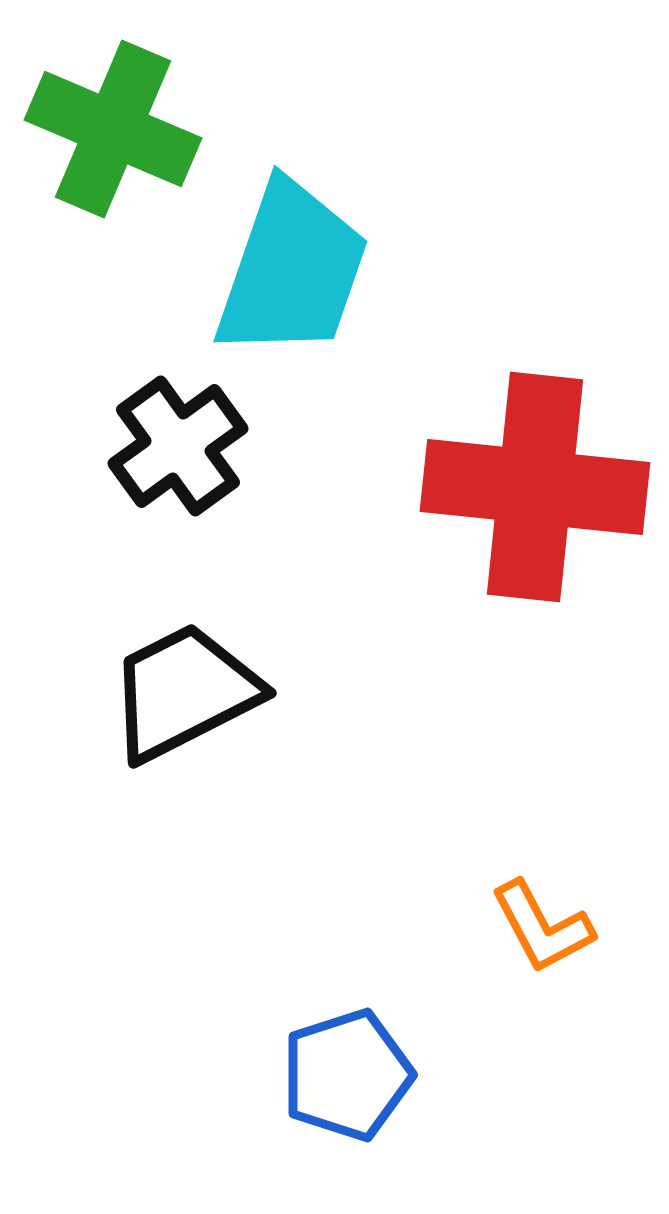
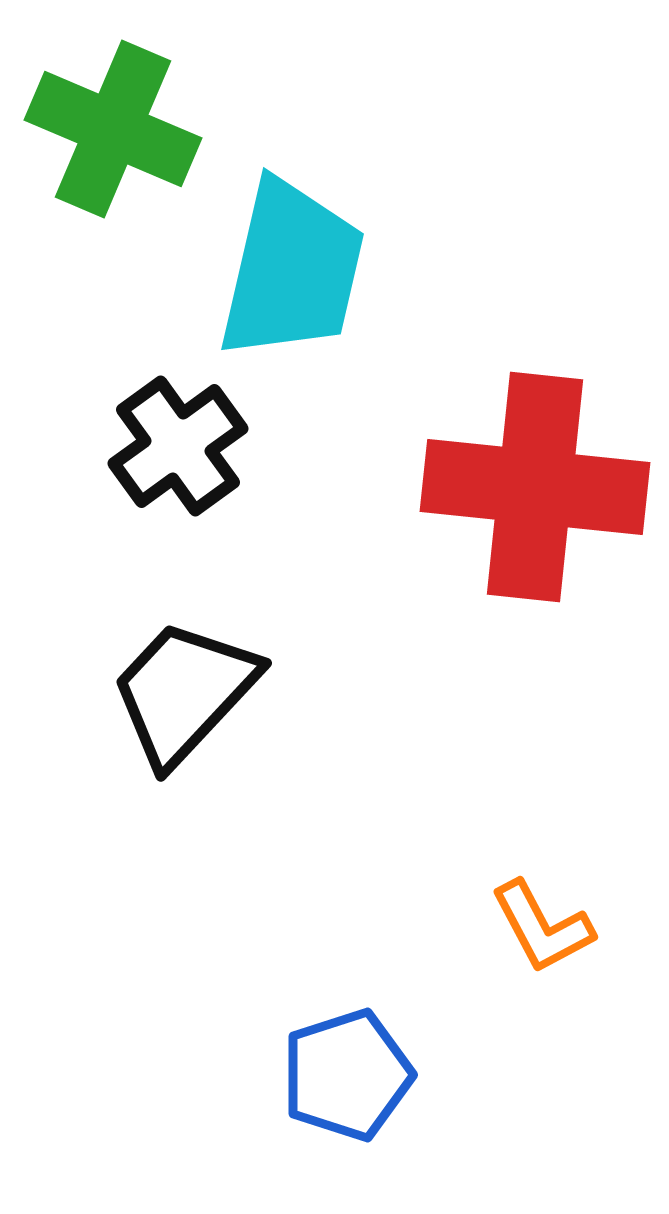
cyan trapezoid: rotated 6 degrees counterclockwise
black trapezoid: rotated 20 degrees counterclockwise
